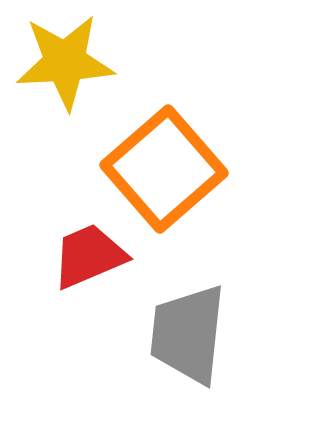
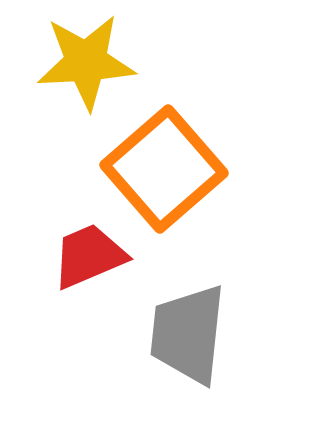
yellow star: moved 21 px right
